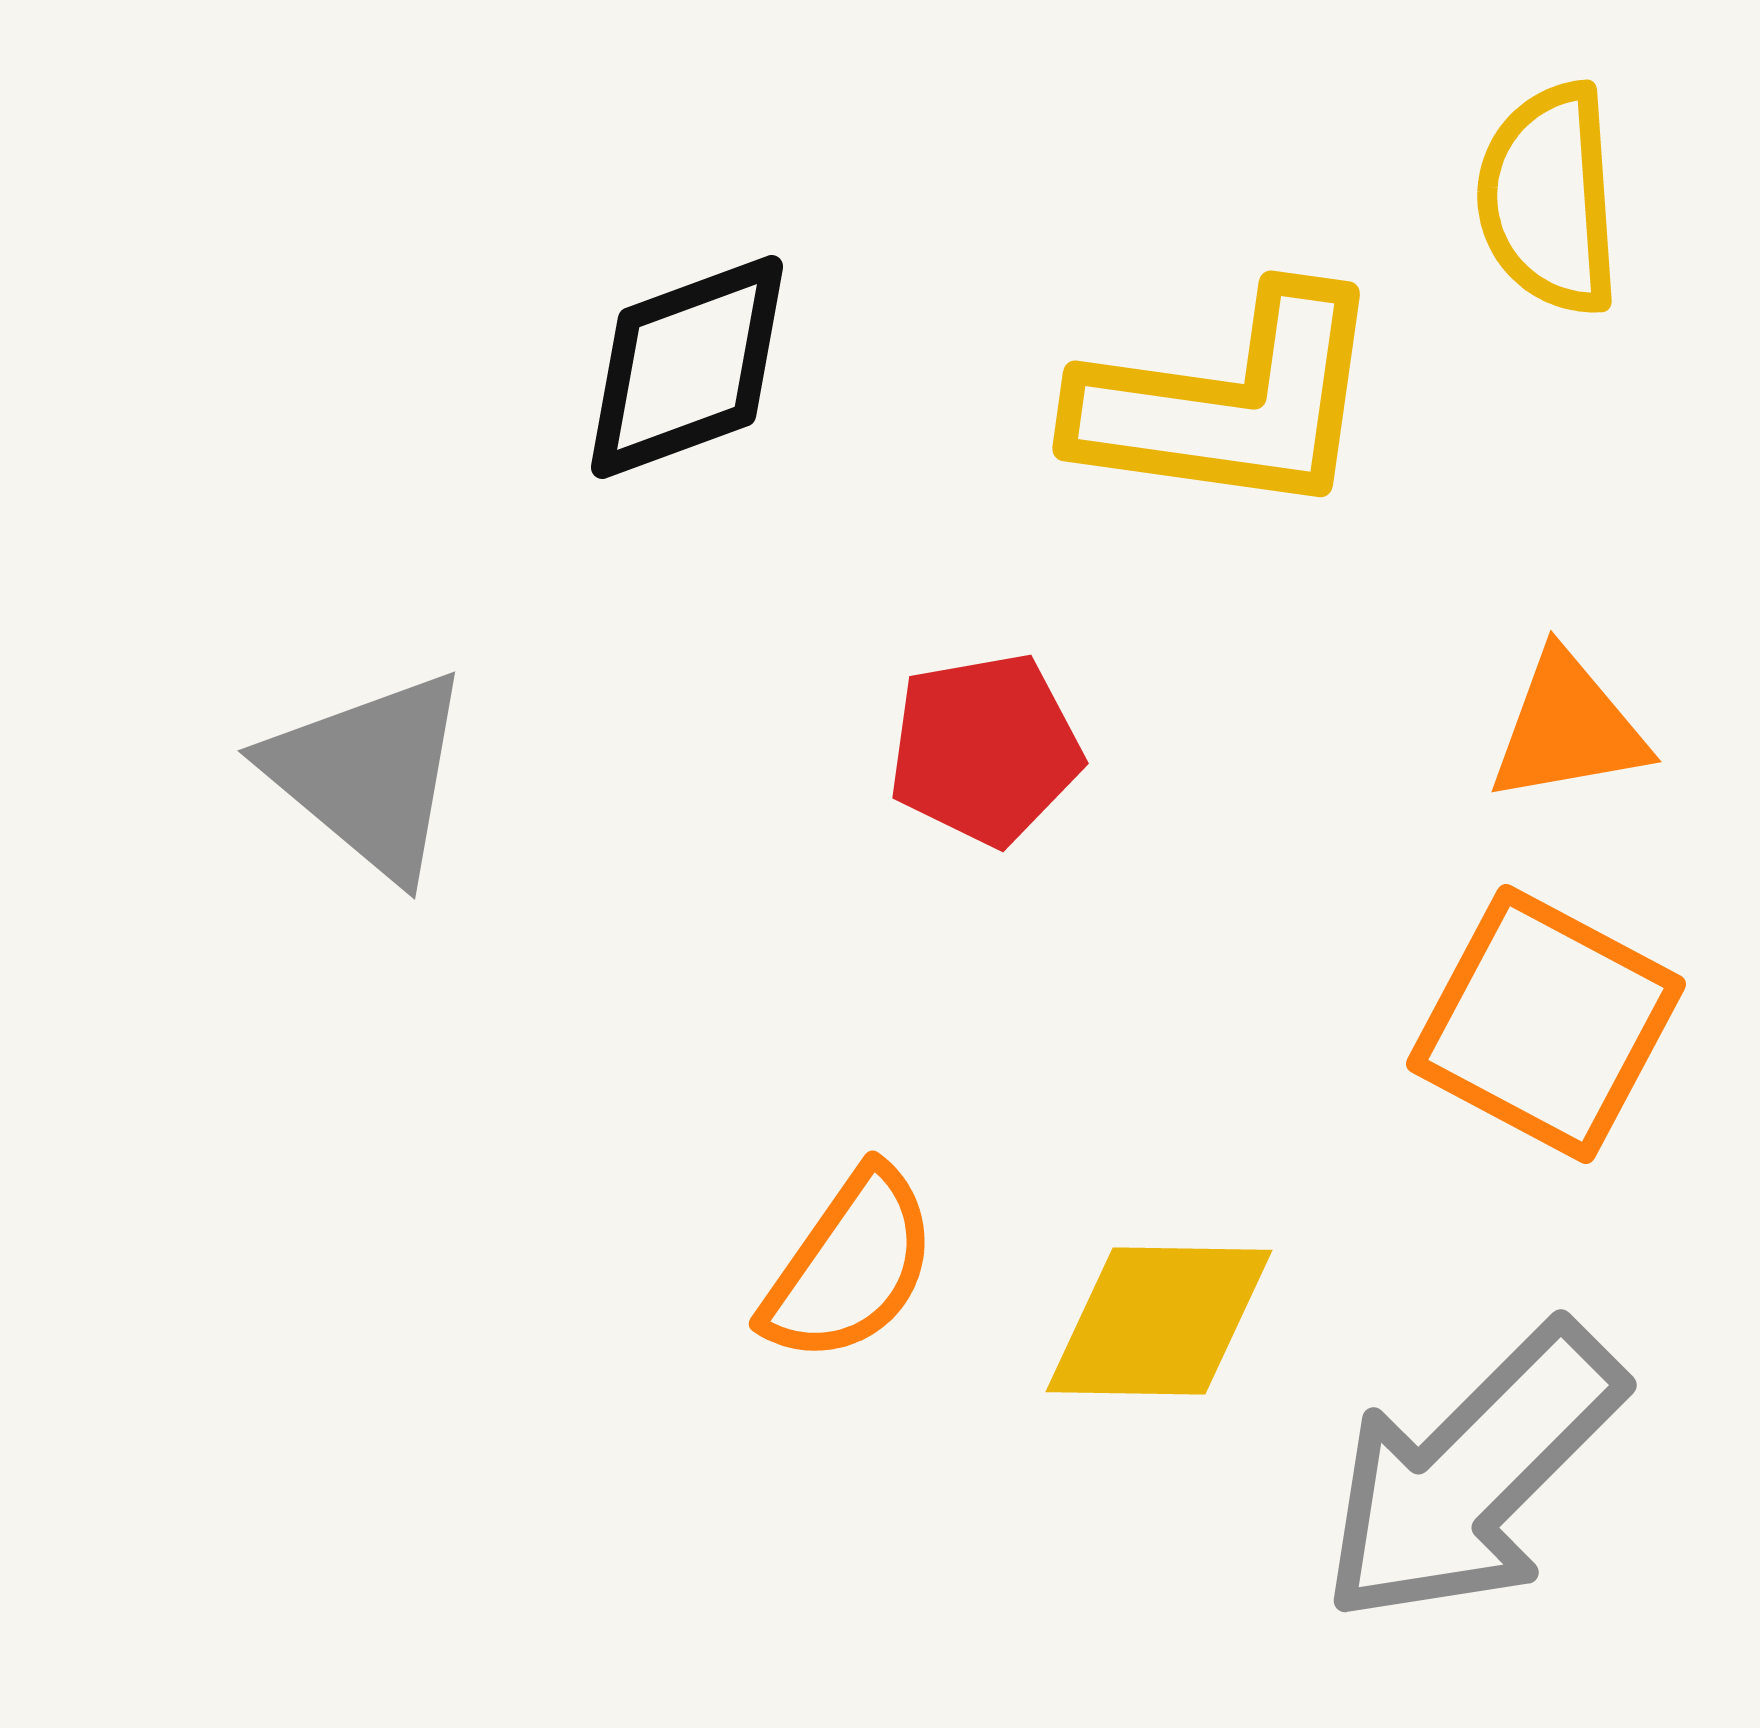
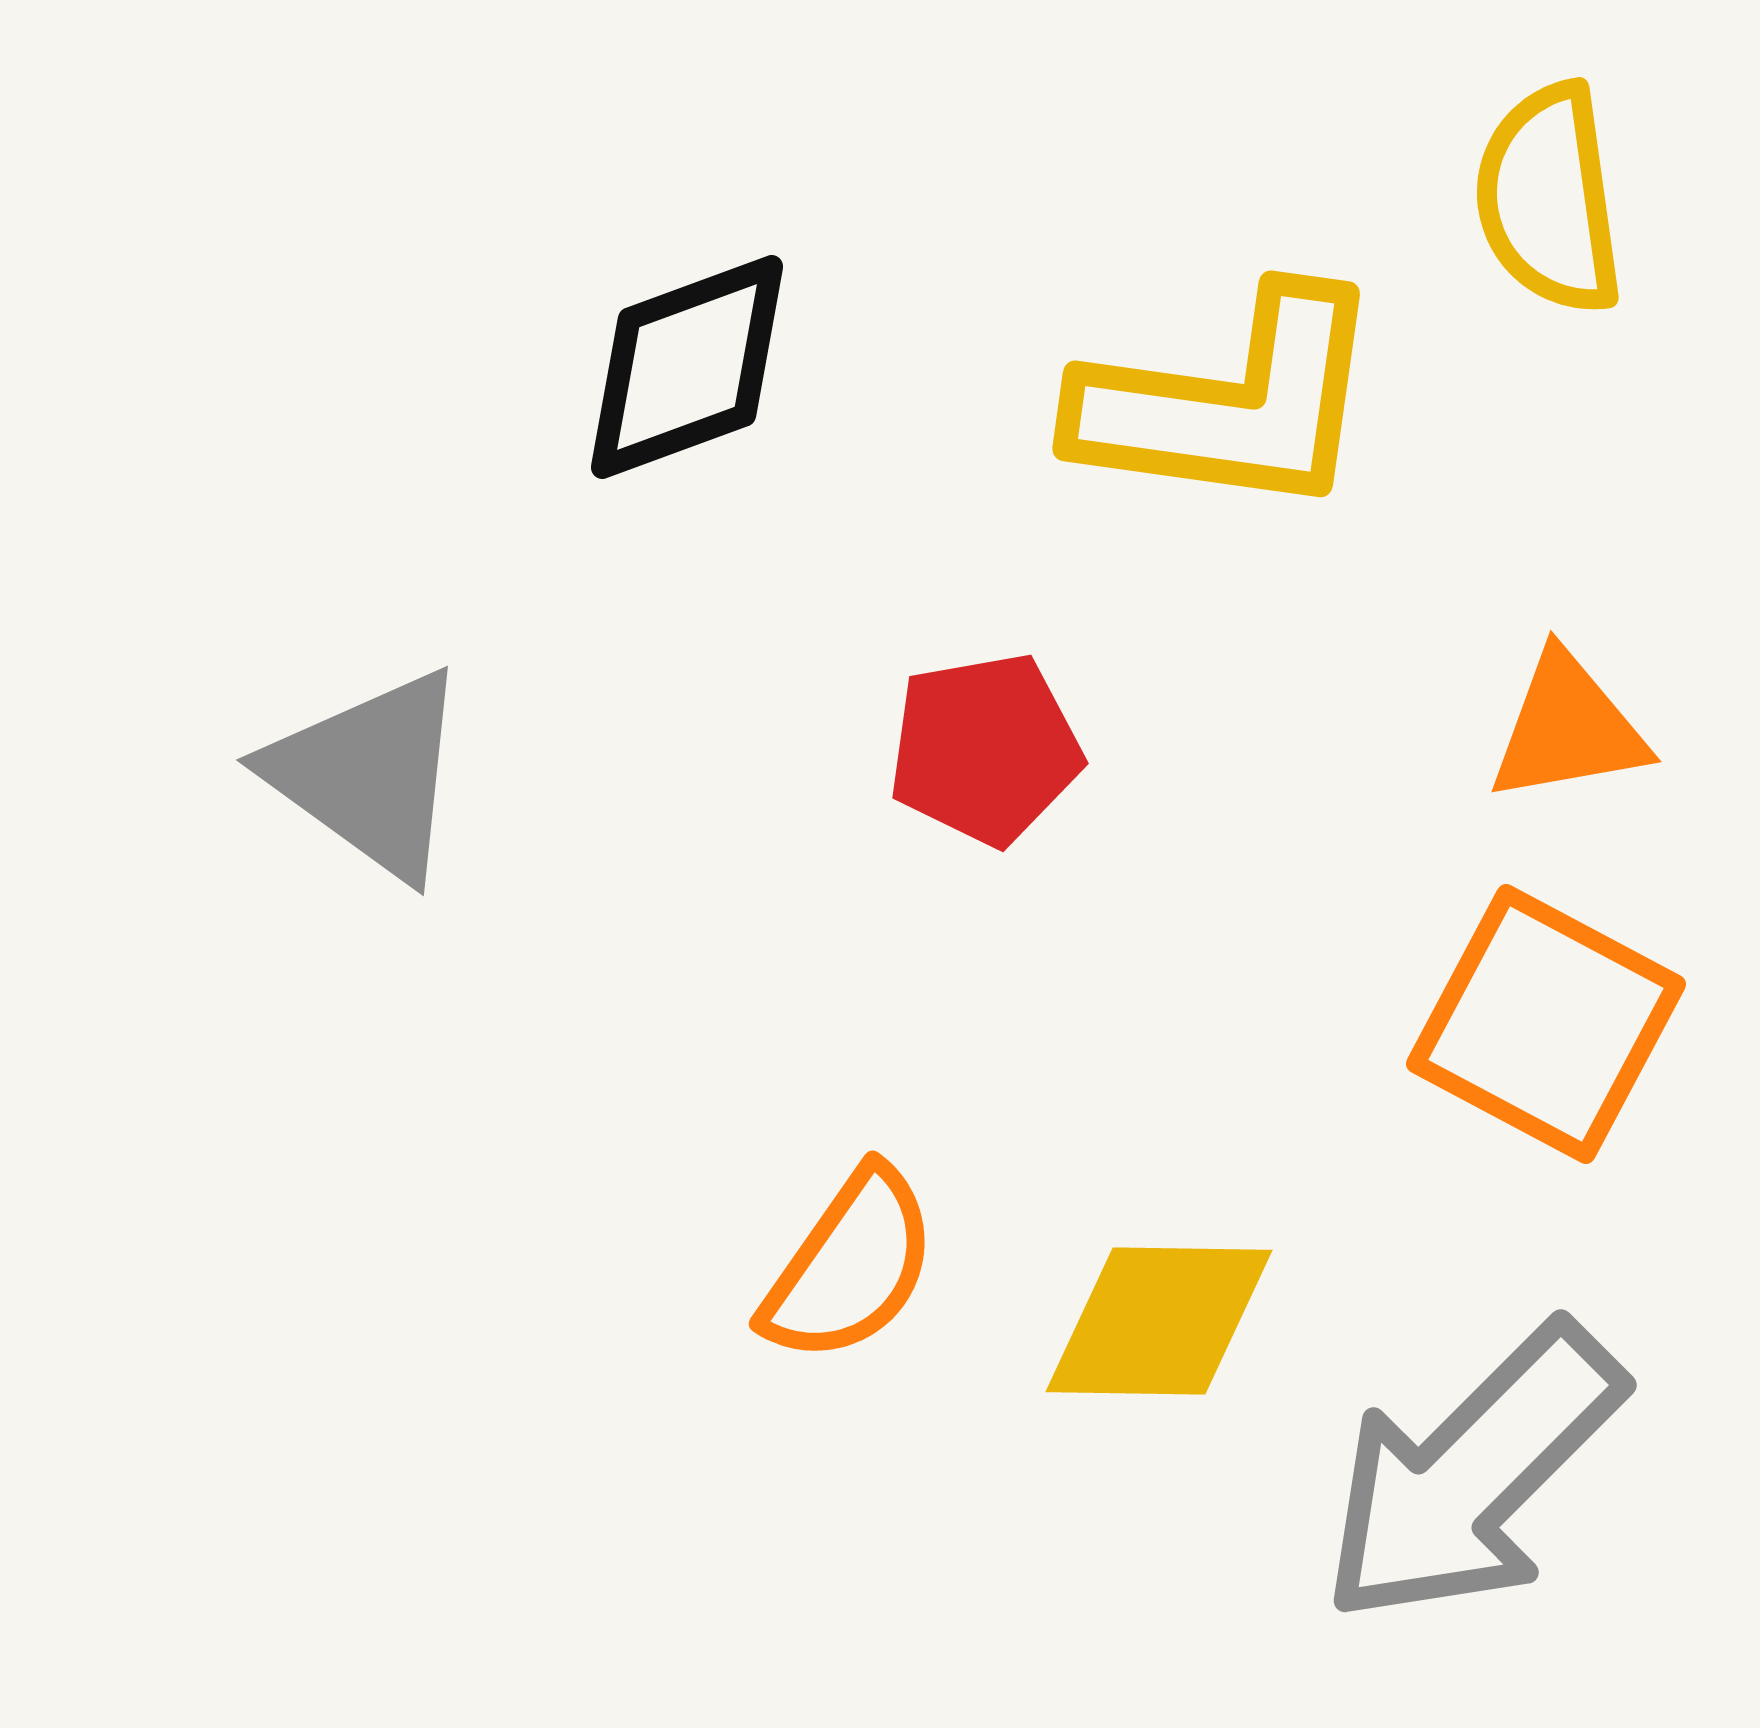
yellow semicircle: rotated 4 degrees counterclockwise
gray triangle: rotated 4 degrees counterclockwise
